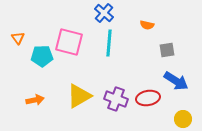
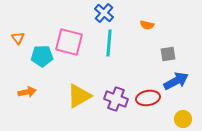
gray square: moved 1 px right, 4 px down
blue arrow: rotated 60 degrees counterclockwise
orange arrow: moved 8 px left, 8 px up
